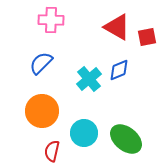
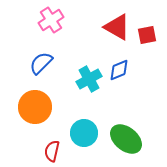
pink cross: rotated 35 degrees counterclockwise
red square: moved 2 px up
cyan cross: rotated 10 degrees clockwise
orange circle: moved 7 px left, 4 px up
